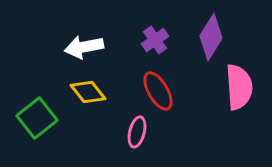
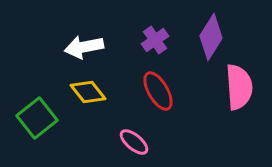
pink ellipse: moved 3 px left, 10 px down; rotated 64 degrees counterclockwise
